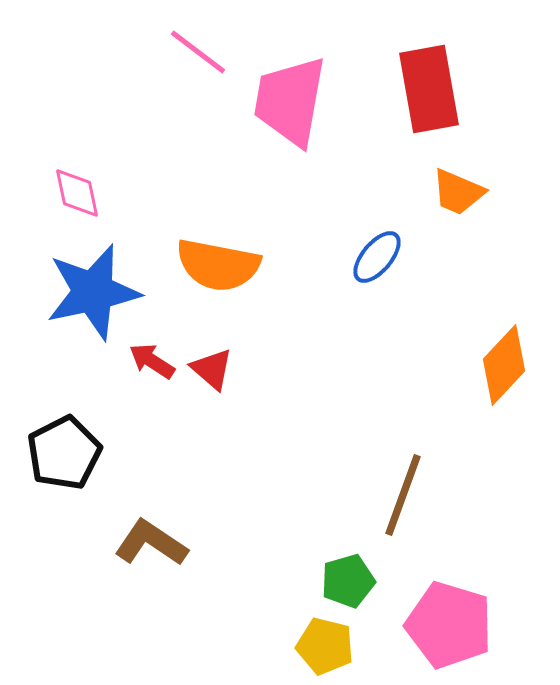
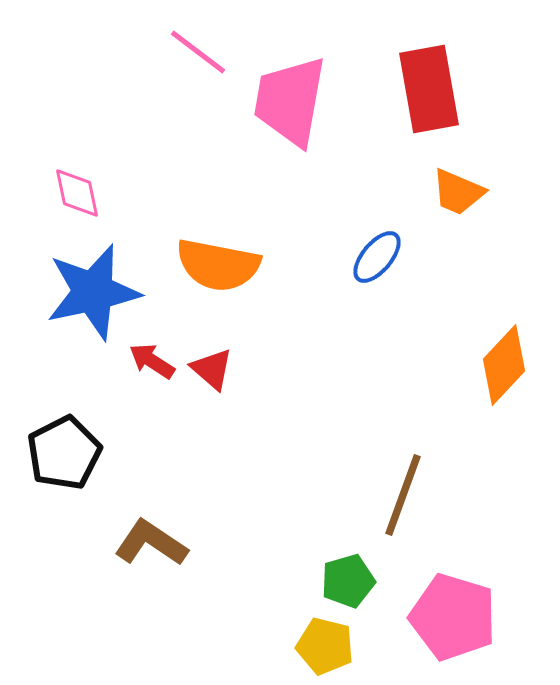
pink pentagon: moved 4 px right, 8 px up
